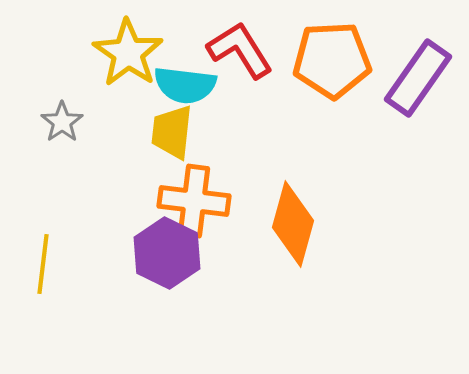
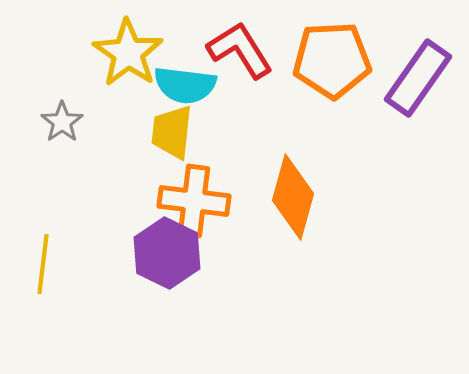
orange diamond: moved 27 px up
